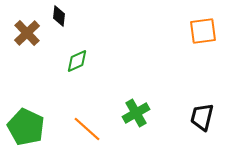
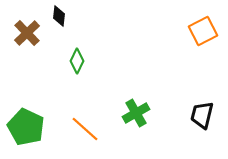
orange square: rotated 20 degrees counterclockwise
green diamond: rotated 40 degrees counterclockwise
black trapezoid: moved 2 px up
orange line: moved 2 px left
